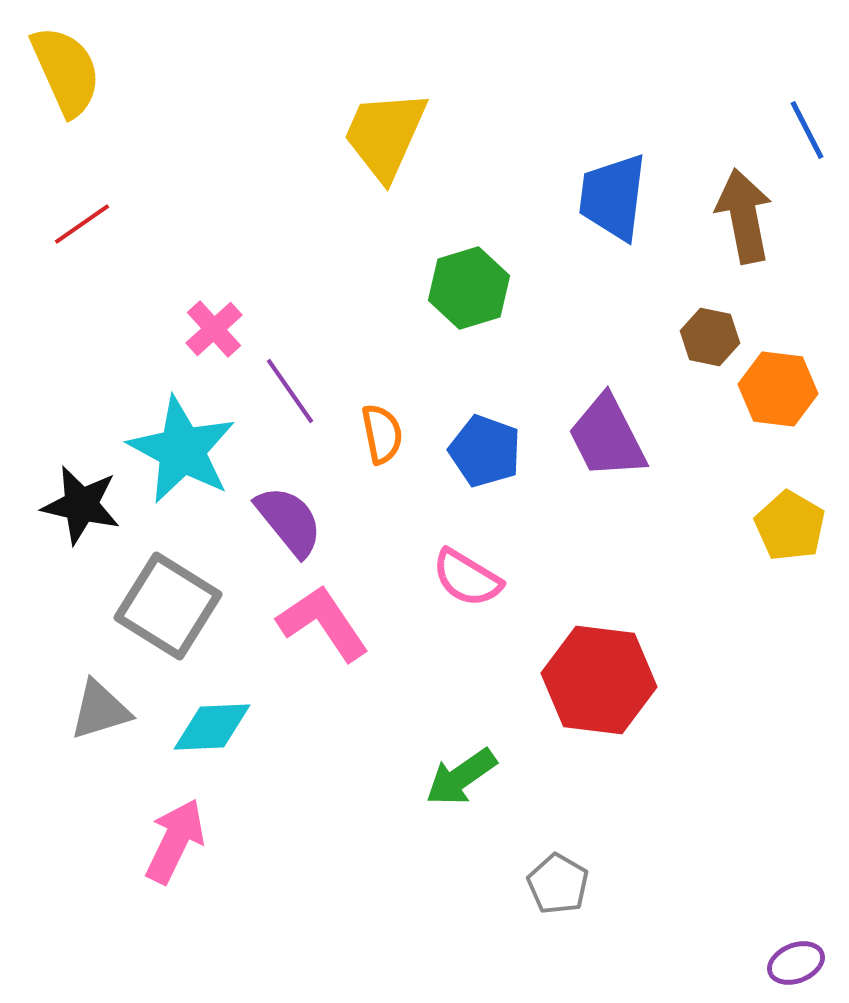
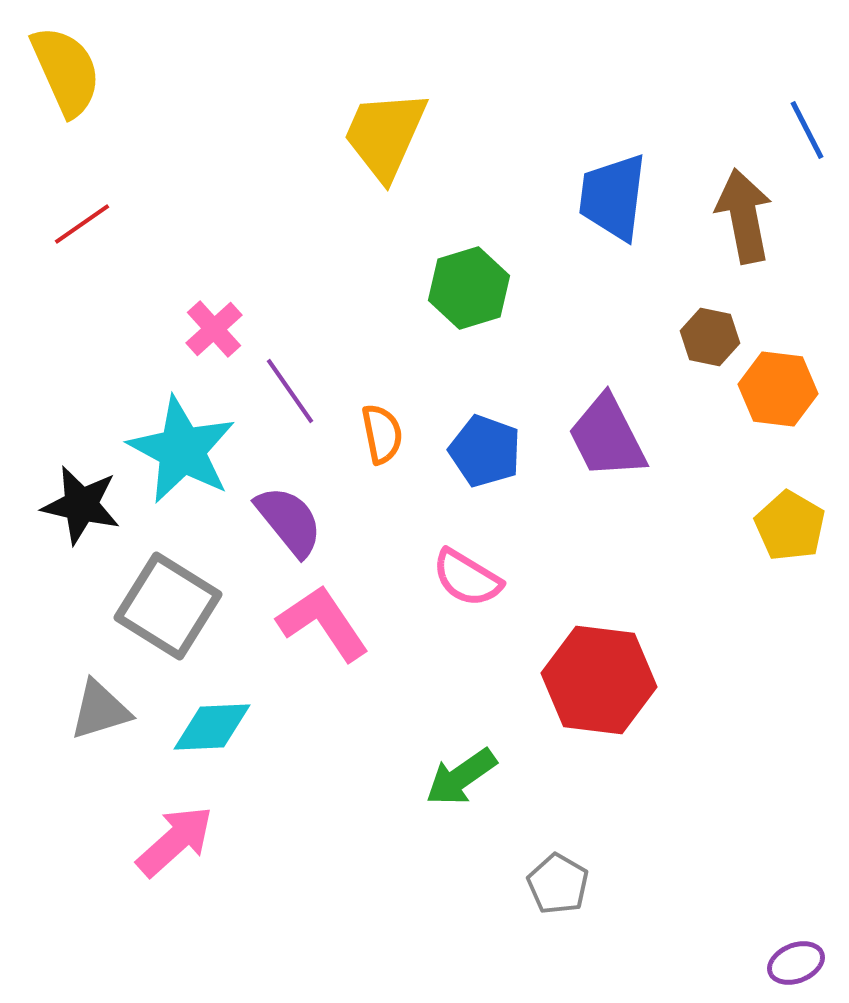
pink arrow: rotated 22 degrees clockwise
